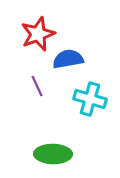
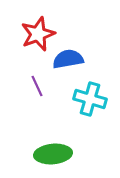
green ellipse: rotated 6 degrees counterclockwise
